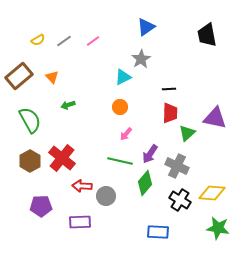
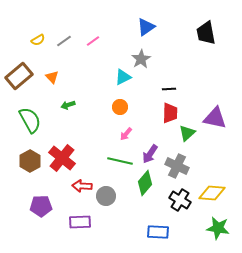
black trapezoid: moved 1 px left, 2 px up
